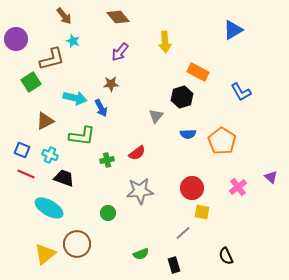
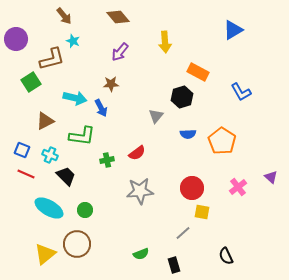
black trapezoid: moved 2 px right, 2 px up; rotated 25 degrees clockwise
green circle: moved 23 px left, 3 px up
